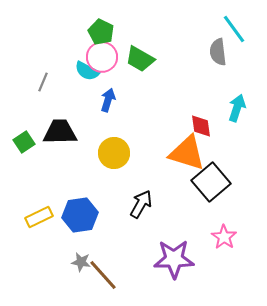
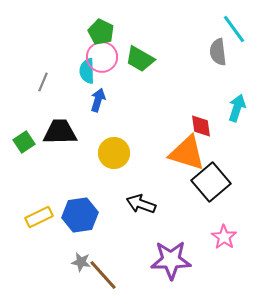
cyan semicircle: rotated 60 degrees clockwise
blue arrow: moved 10 px left
black arrow: rotated 100 degrees counterclockwise
purple star: moved 3 px left, 1 px down
